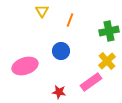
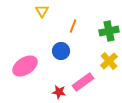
orange line: moved 3 px right, 6 px down
yellow cross: moved 2 px right
pink ellipse: rotated 15 degrees counterclockwise
pink rectangle: moved 8 px left
